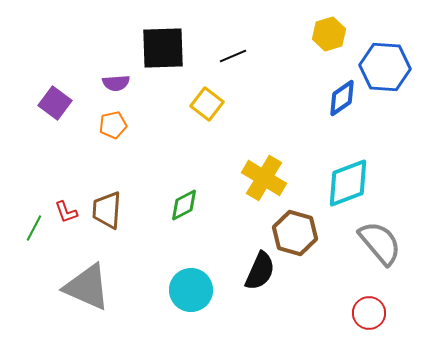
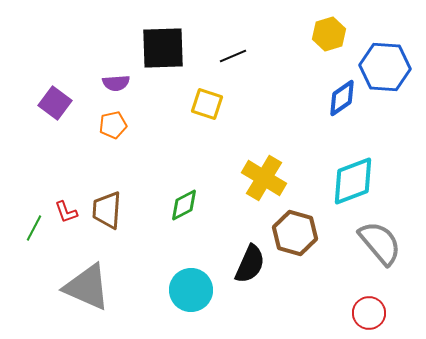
yellow square: rotated 20 degrees counterclockwise
cyan diamond: moved 5 px right, 2 px up
black semicircle: moved 10 px left, 7 px up
